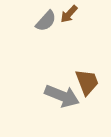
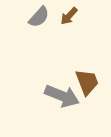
brown arrow: moved 2 px down
gray semicircle: moved 7 px left, 4 px up
